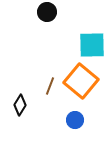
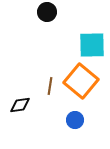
brown line: rotated 12 degrees counterclockwise
black diamond: rotated 50 degrees clockwise
